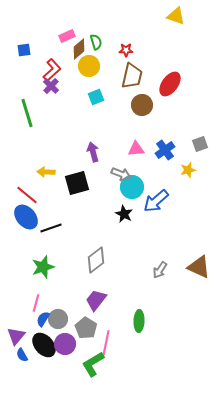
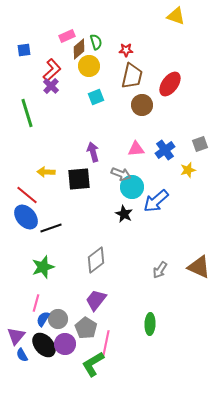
black square at (77, 183): moved 2 px right, 4 px up; rotated 10 degrees clockwise
green ellipse at (139, 321): moved 11 px right, 3 px down
